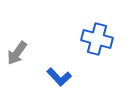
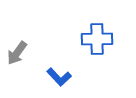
blue cross: rotated 16 degrees counterclockwise
